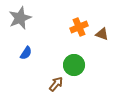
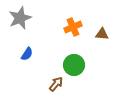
orange cross: moved 6 px left
brown triangle: rotated 16 degrees counterclockwise
blue semicircle: moved 1 px right, 1 px down
